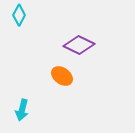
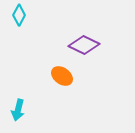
purple diamond: moved 5 px right
cyan arrow: moved 4 px left
